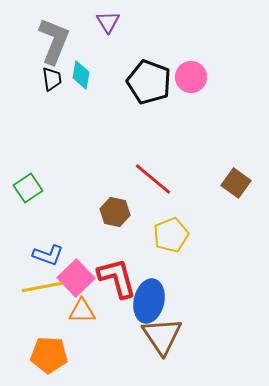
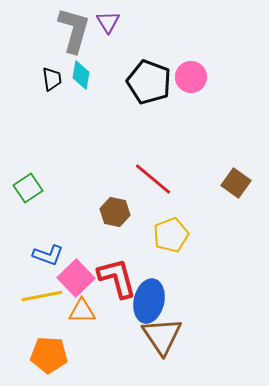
gray L-shape: moved 20 px right, 11 px up; rotated 6 degrees counterclockwise
yellow line: moved 9 px down
